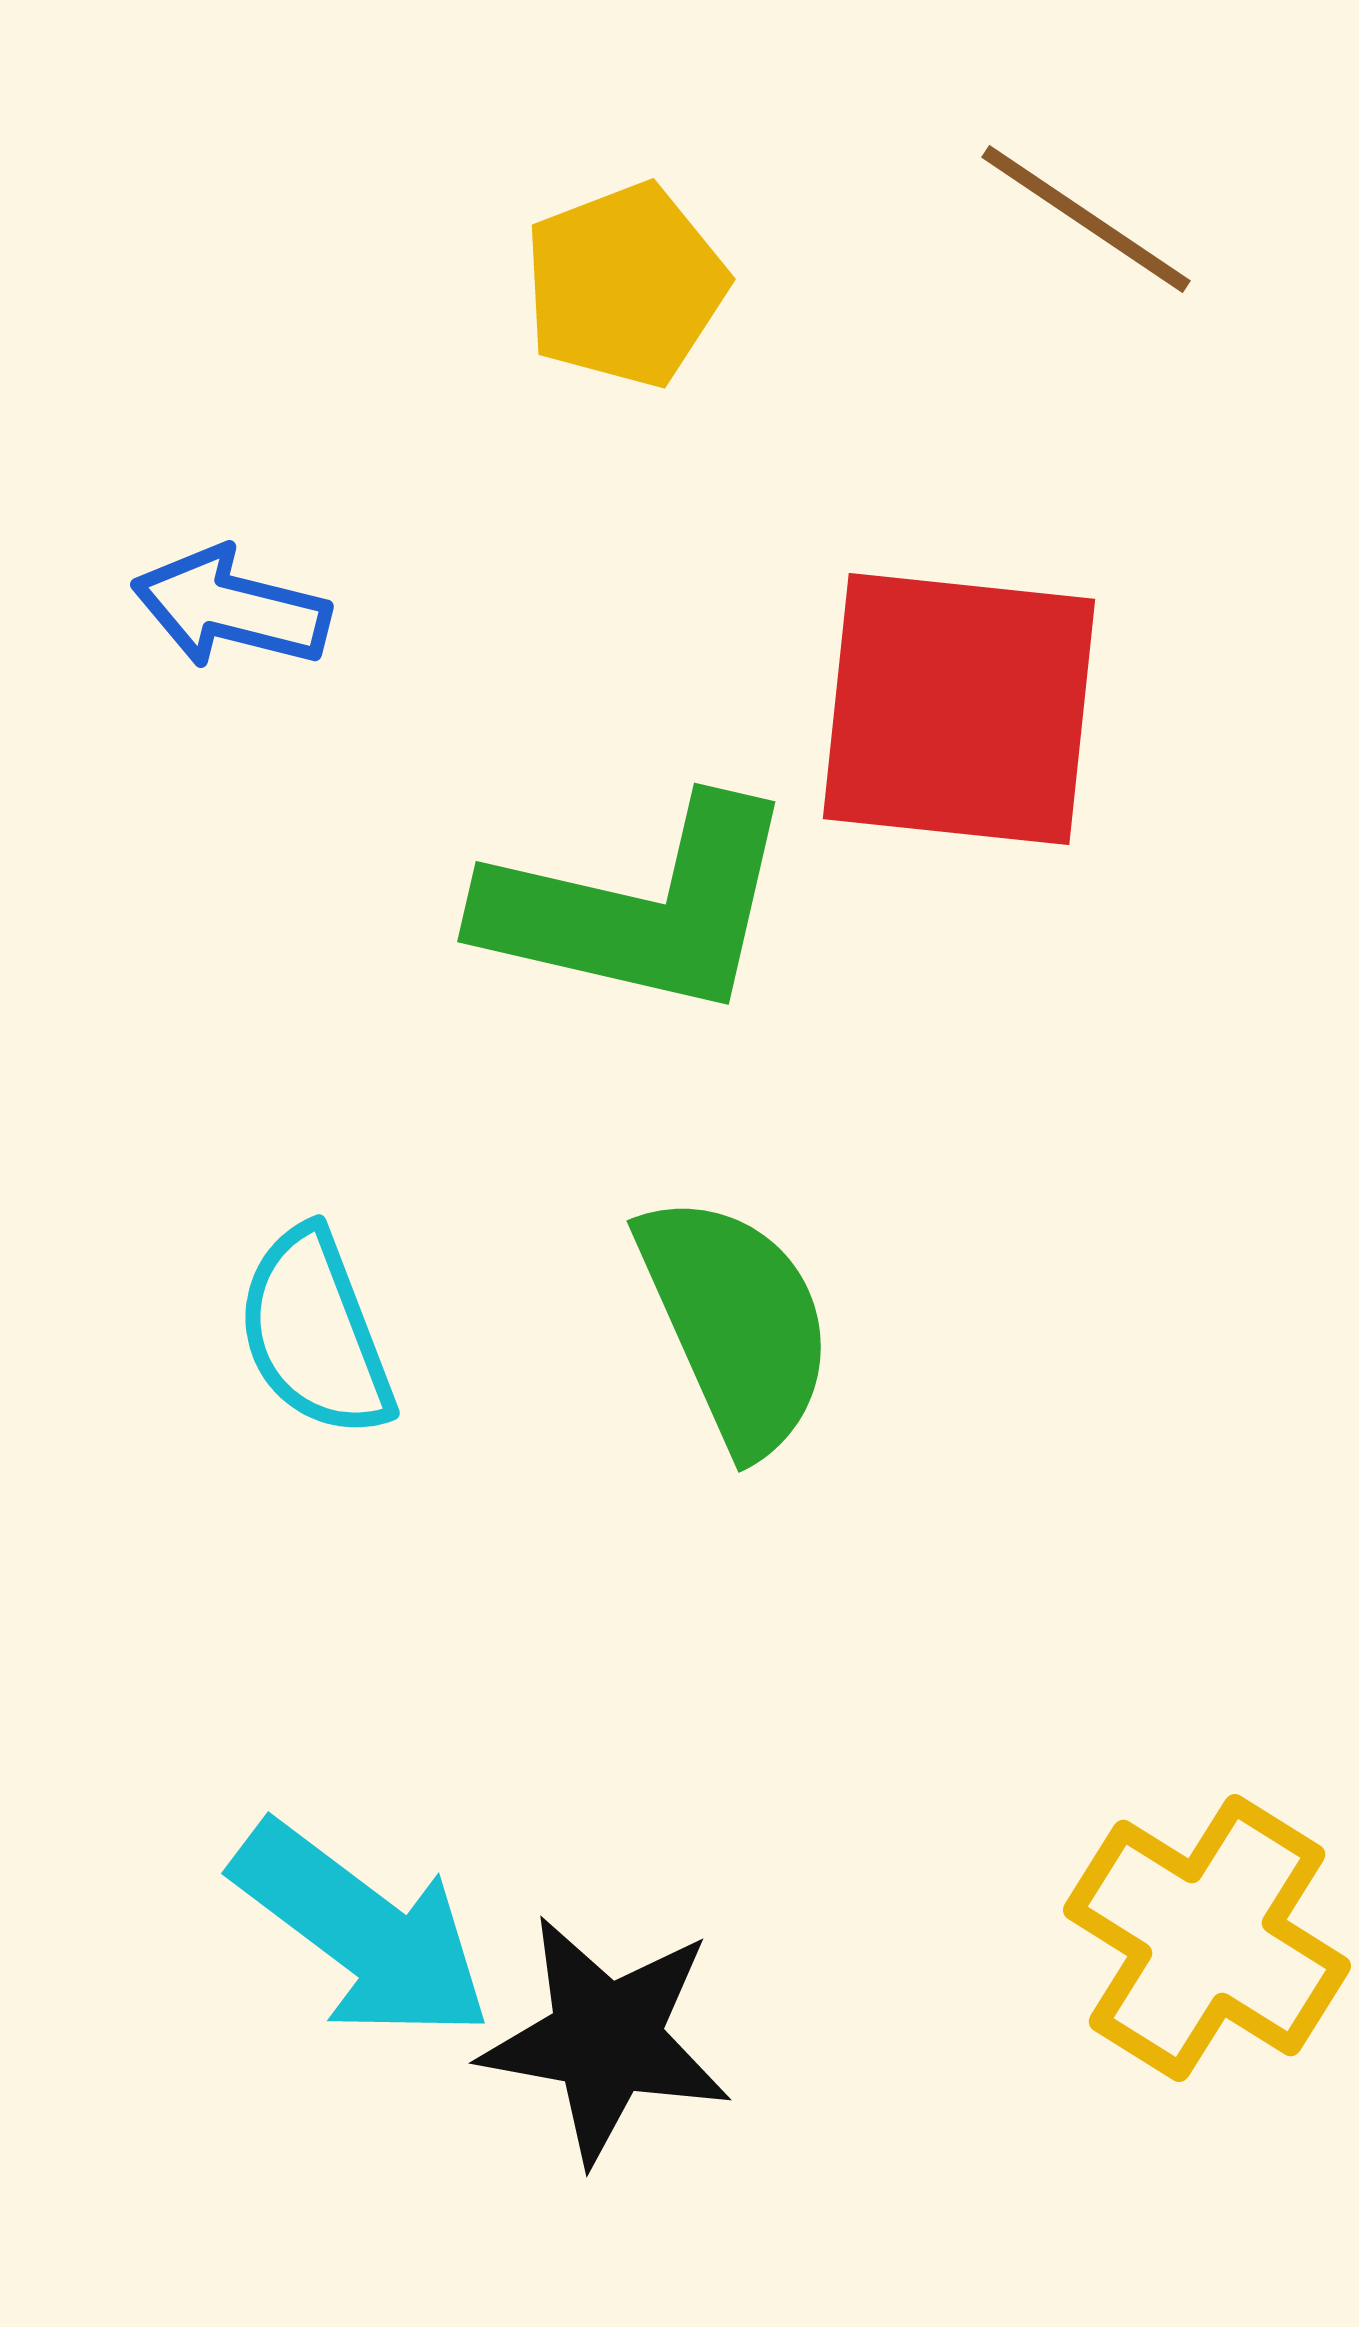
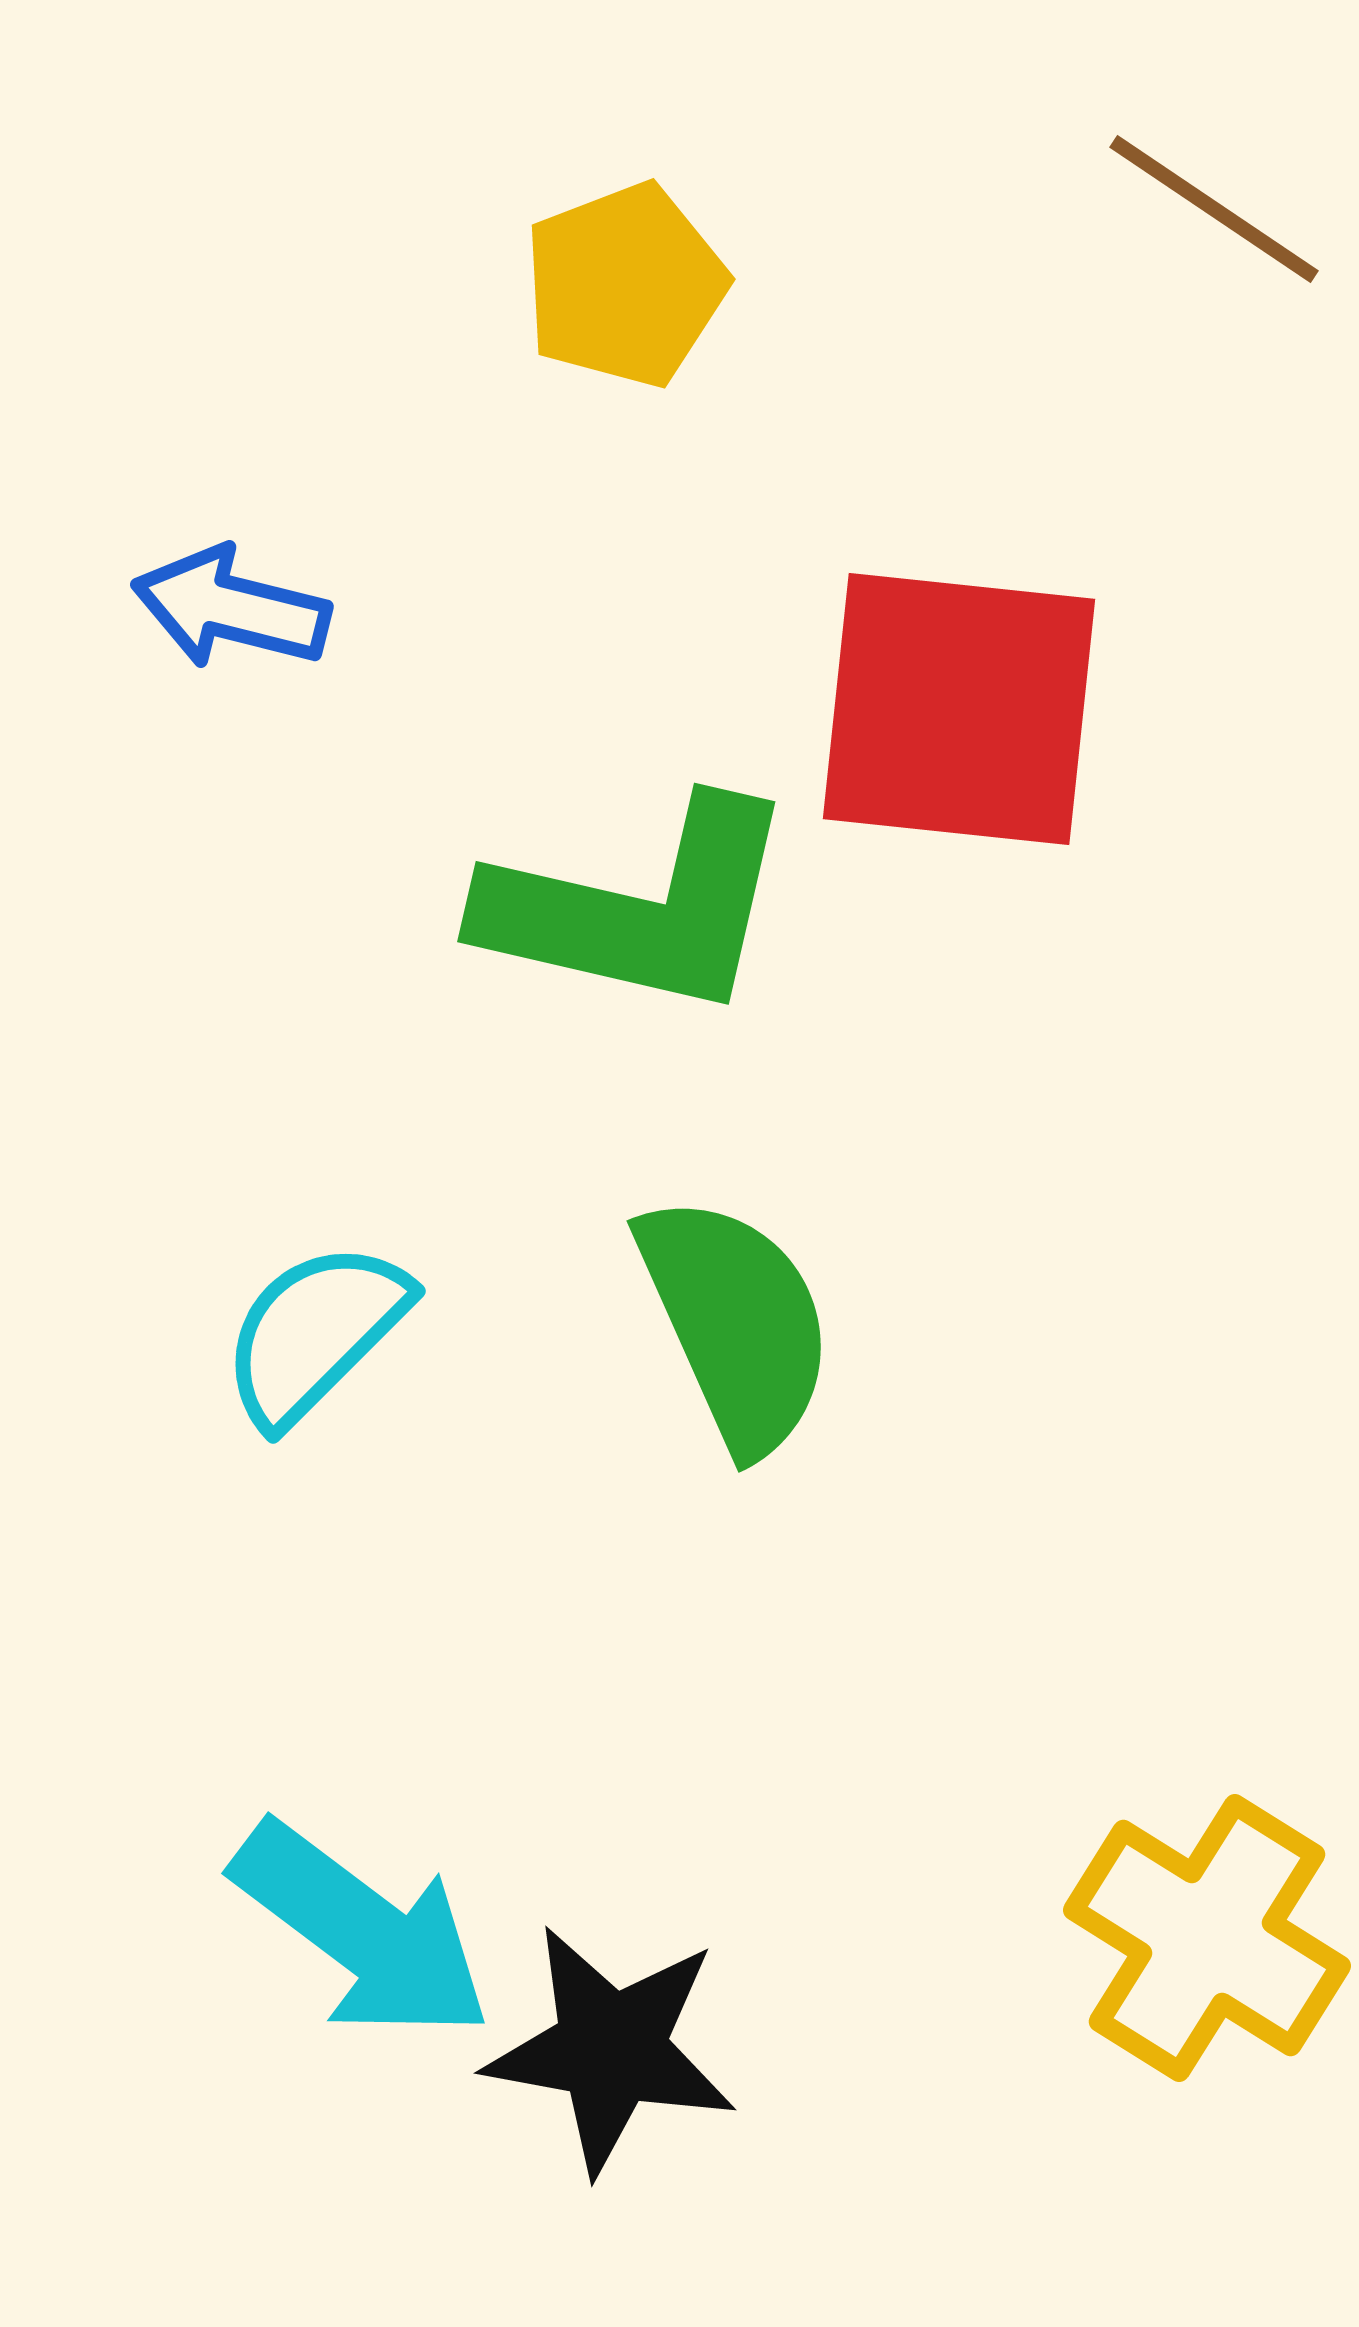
brown line: moved 128 px right, 10 px up
cyan semicircle: rotated 66 degrees clockwise
black star: moved 5 px right, 10 px down
